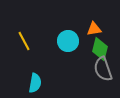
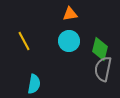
orange triangle: moved 24 px left, 15 px up
cyan circle: moved 1 px right
gray semicircle: rotated 30 degrees clockwise
cyan semicircle: moved 1 px left, 1 px down
